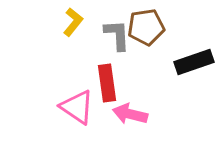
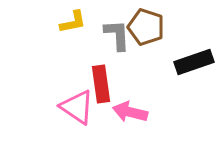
yellow L-shape: rotated 40 degrees clockwise
brown pentagon: rotated 27 degrees clockwise
red rectangle: moved 6 px left, 1 px down
pink arrow: moved 2 px up
